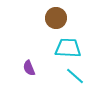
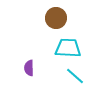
purple semicircle: rotated 21 degrees clockwise
